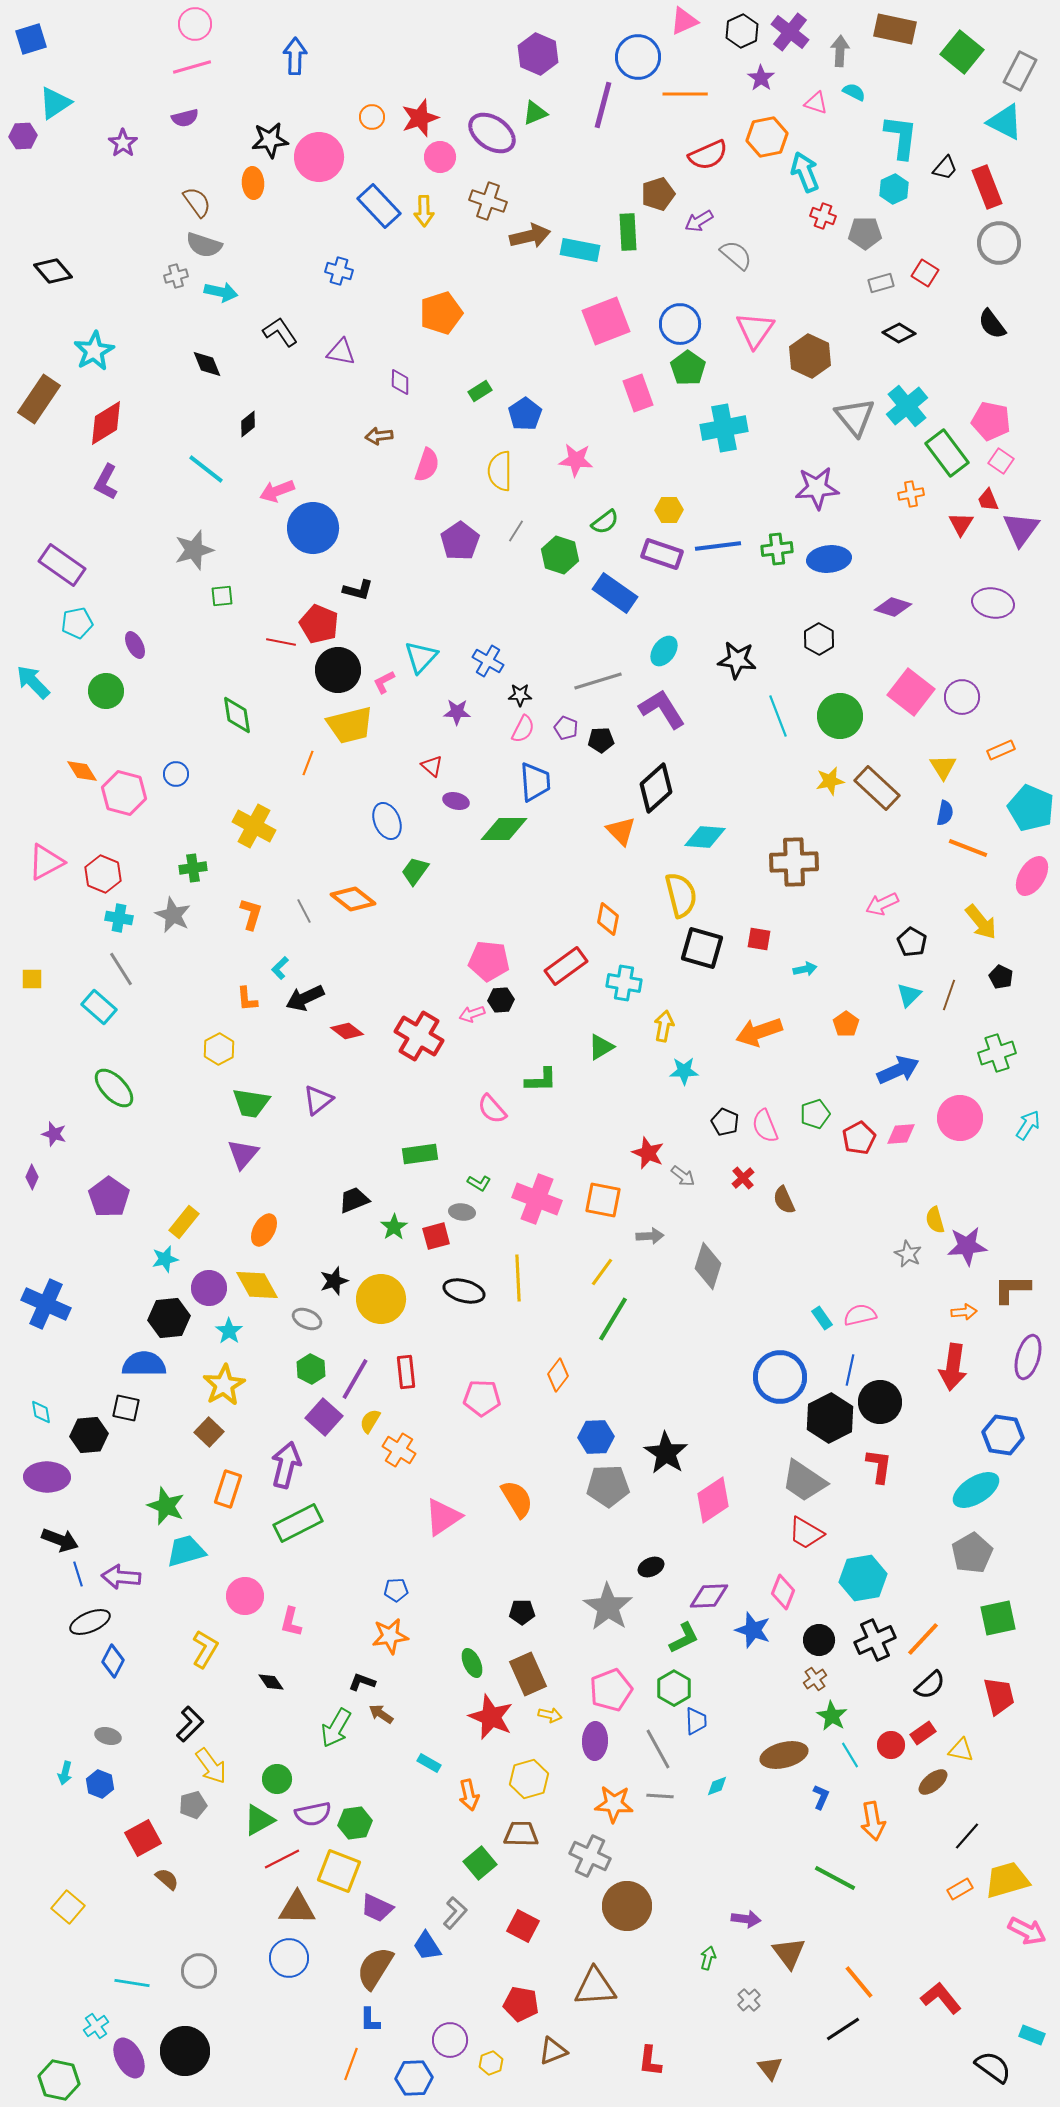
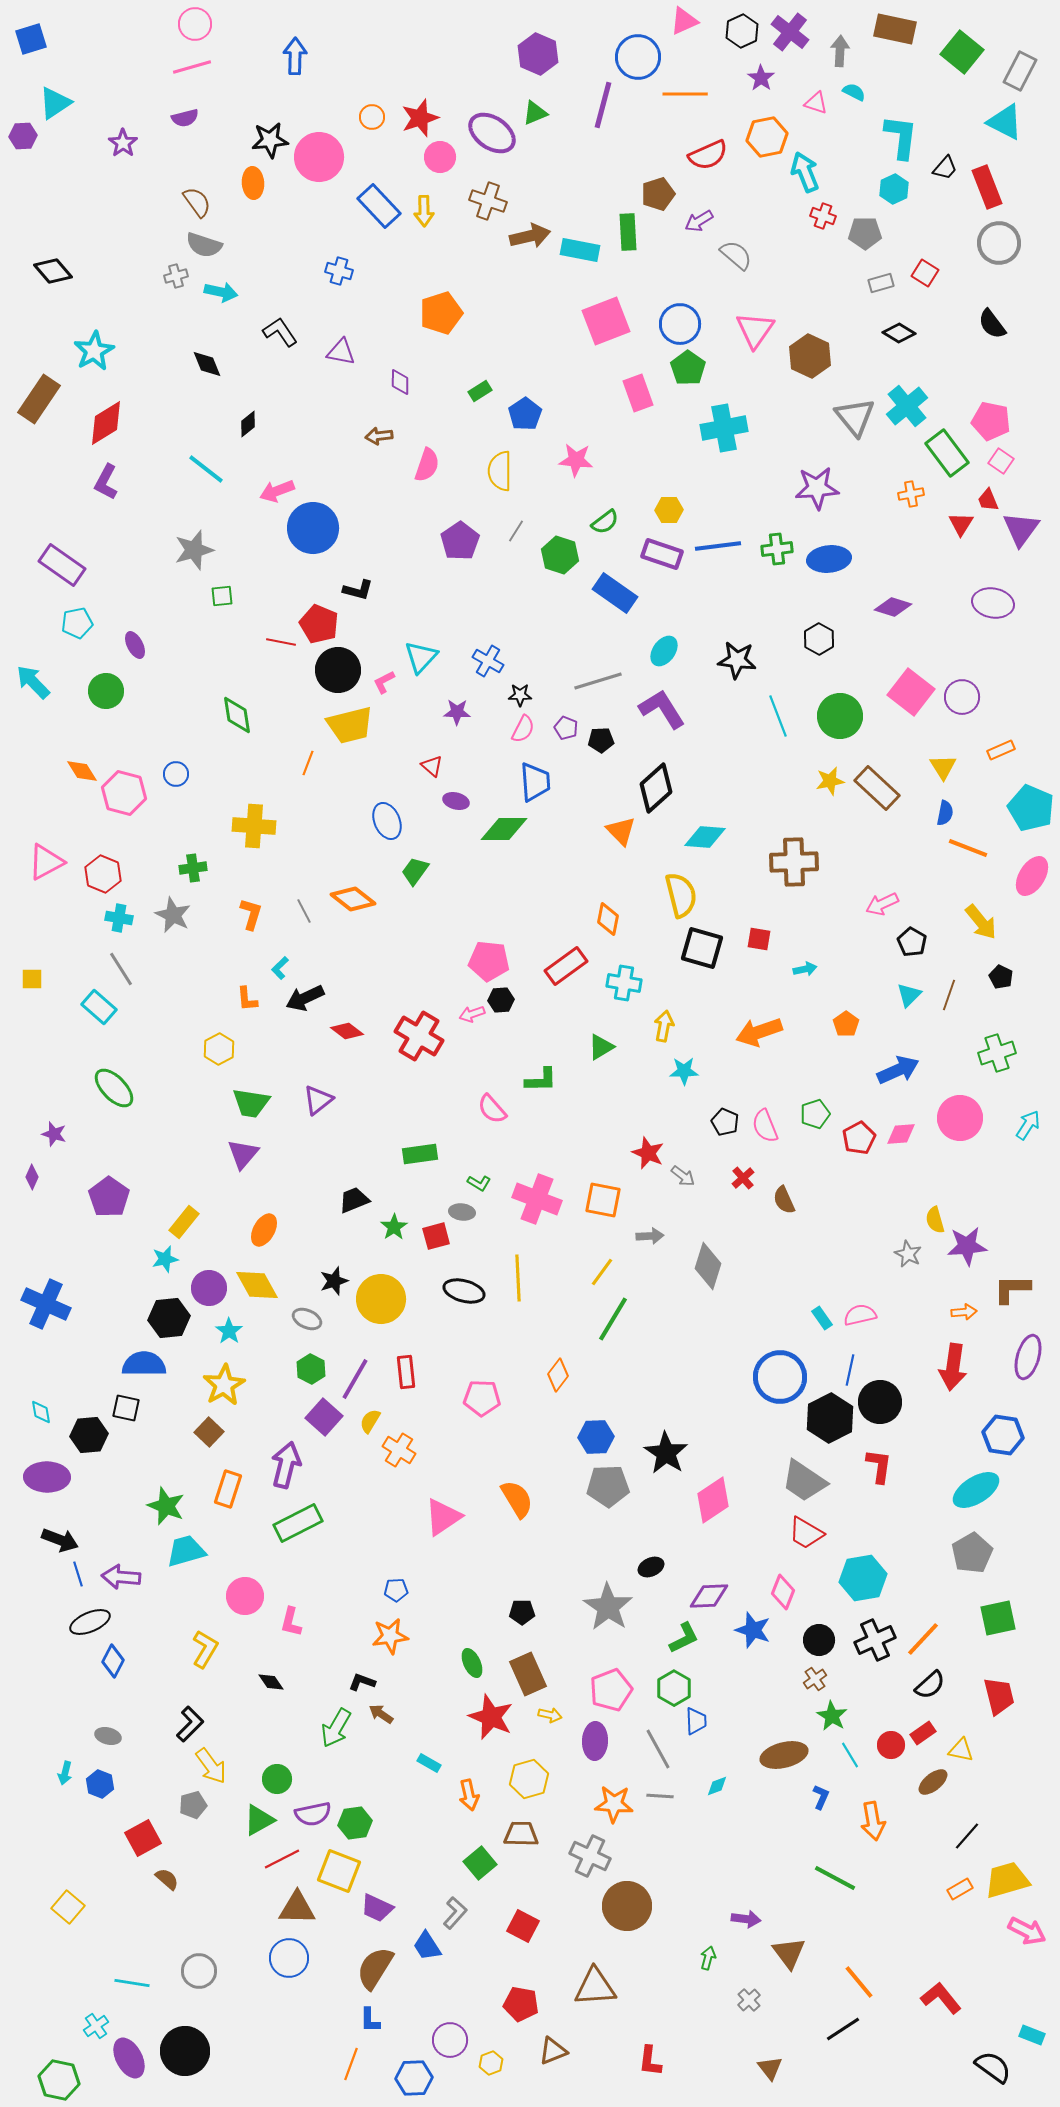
yellow cross at (254, 826): rotated 24 degrees counterclockwise
